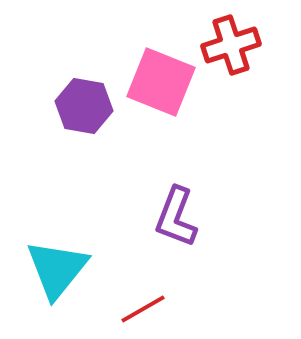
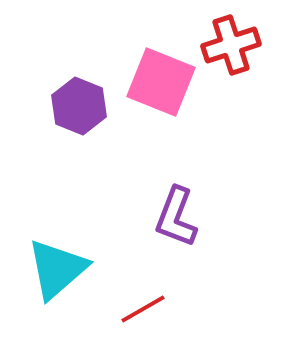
purple hexagon: moved 5 px left; rotated 12 degrees clockwise
cyan triangle: rotated 10 degrees clockwise
